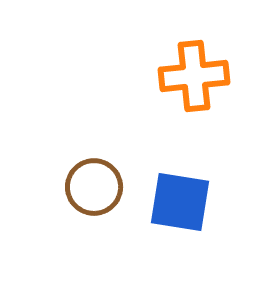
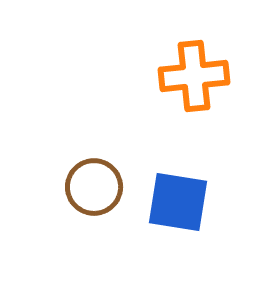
blue square: moved 2 px left
